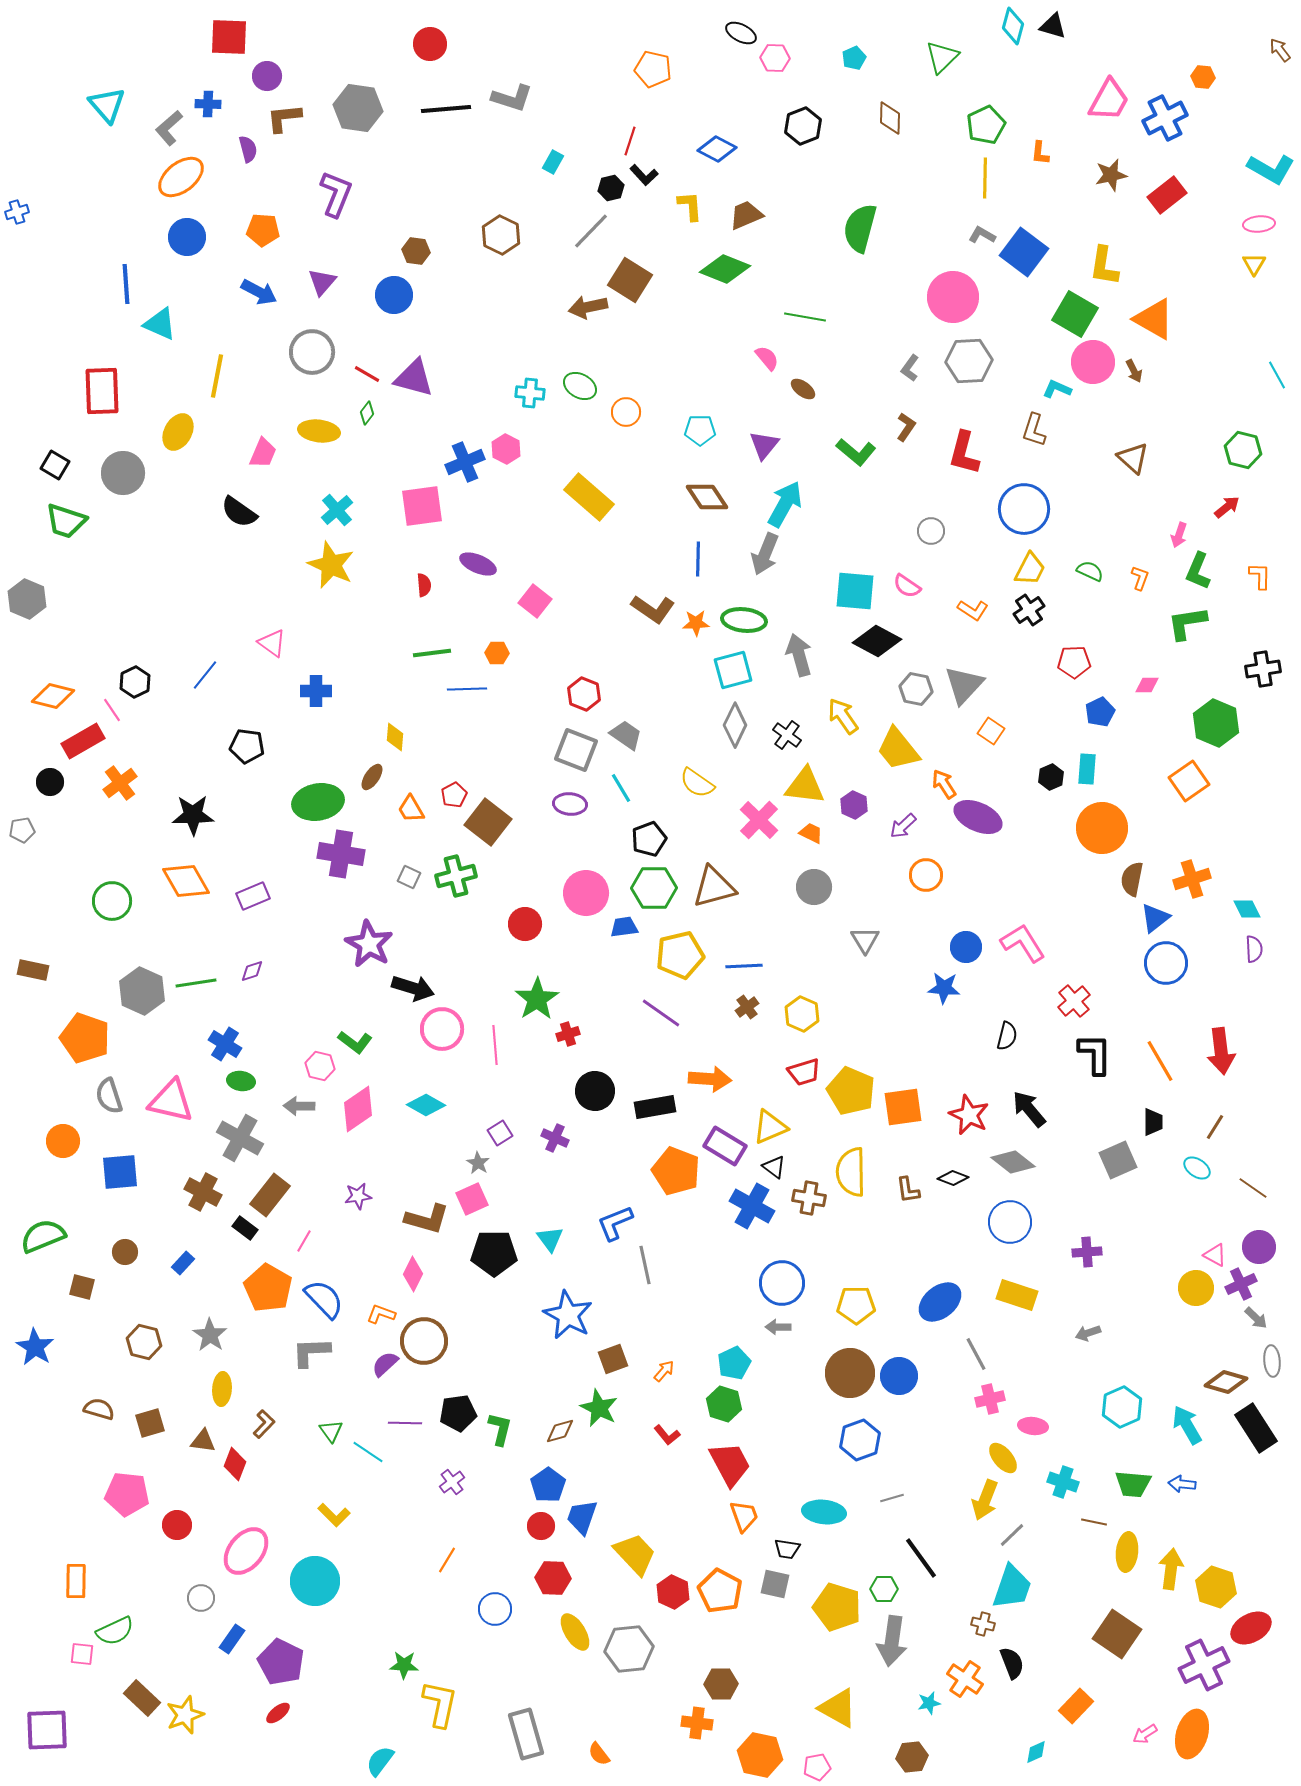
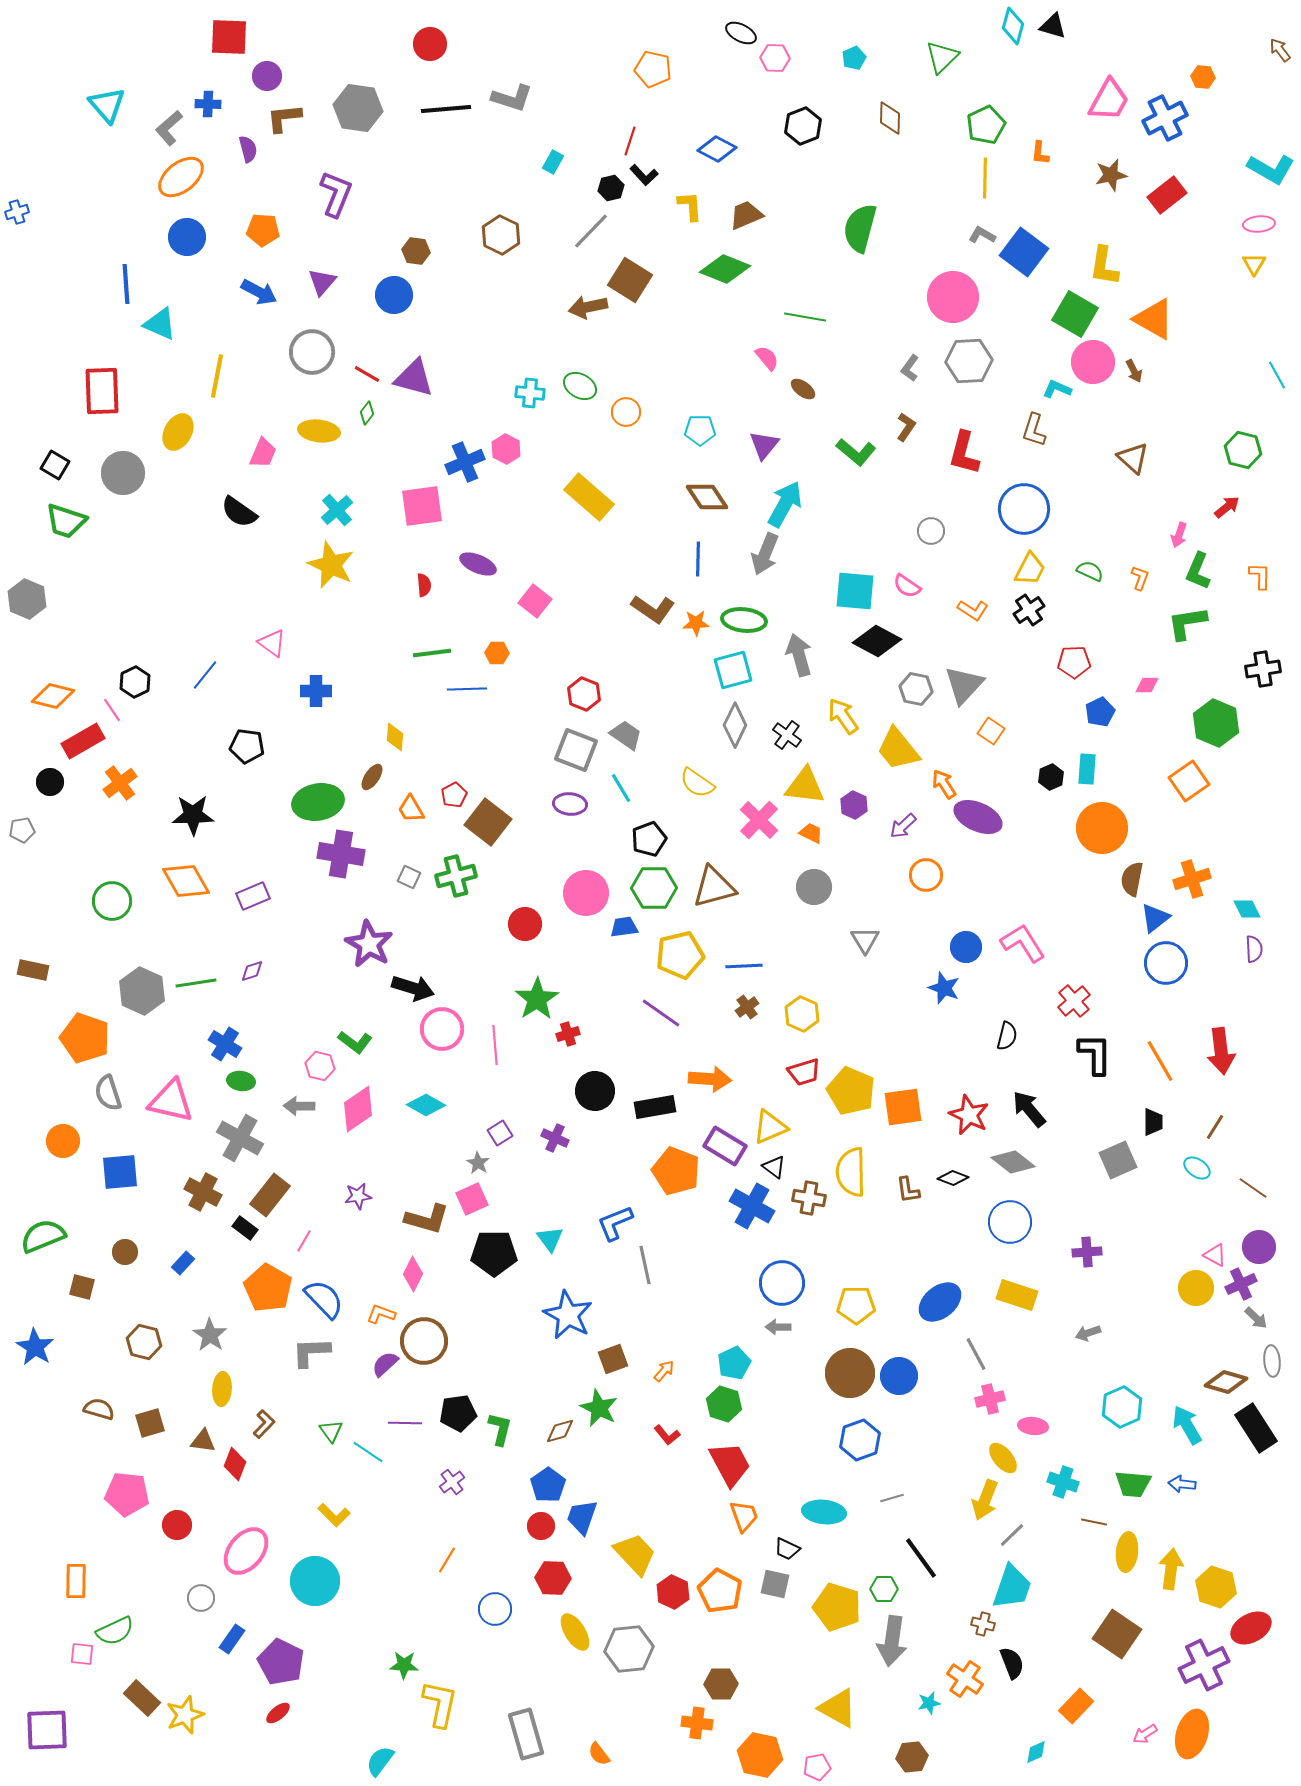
blue star at (944, 988): rotated 16 degrees clockwise
gray semicircle at (109, 1096): moved 1 px left, 3 px up
black trapezoid at (787, 1549): rotated 16 degrees clockwise
